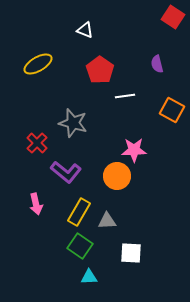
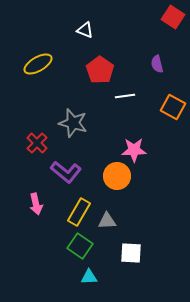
orange square: moved 1 px right, 3 px up
